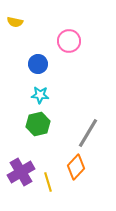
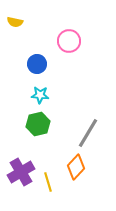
blue circle: moved 1 px left
